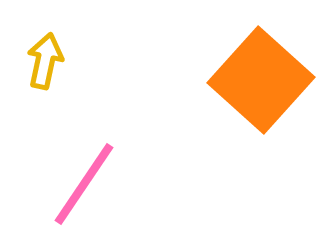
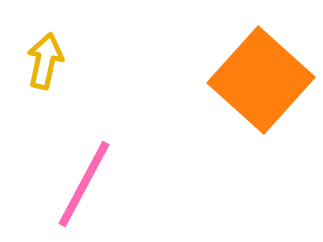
pink line: rotated 6 degrees counterclockwise
